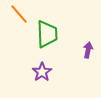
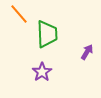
purple arrow: moved 1 px left, 2 px down; rotated 21 degrees clockwise
